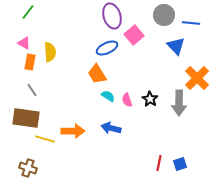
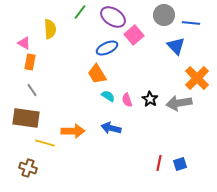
green line: moved 52 px right
purple ellipse: moved 1 px right, 1 px down; rotated 40 degrees counterclockwise
yellow semicircle: moved 23 px up
gray arrow: rotated 80 degrees clockwise
yellow line: moved 4 px down
